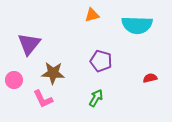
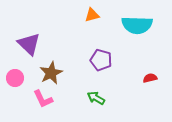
purple triangle: rotated 25 degrees counterclockwise
purple pentagon: moved 1 px up
brown star: moved 2 px left; rotated 30 degrees counterclockwise
pink circle: moved 1 px right, 2 px up
green arrow: rotated 90 degrees counterclockwise
